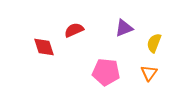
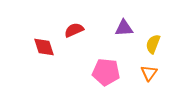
purple triangle: rotated 18 degrees clockwise
yellow semicircle: moved 1 px left, 1 px down
